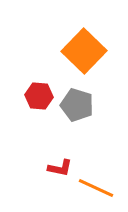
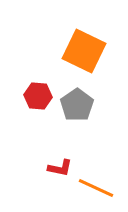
orange square: rotated 18 degrees counterclockwise
red hexagon: moved 1 px left
gray pentagon: rotated 20 degrees clockwise
